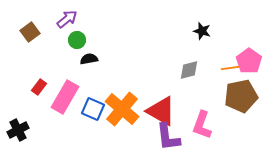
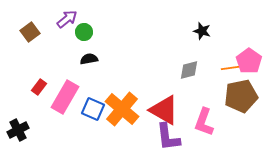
green circle: moved 7 px right, 8 px up
red triangle: moved 3 px right, 1 px up
pink L-shape: moved 2 px right, 3 px up
